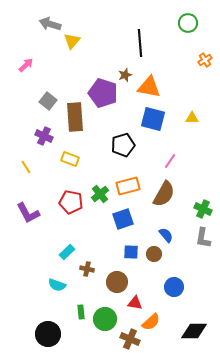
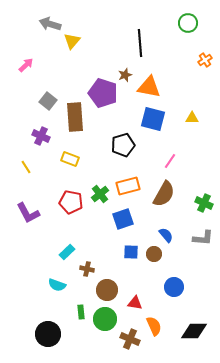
purple cross at (44, 136): moved 3 px left
green cross at (203, 209): moved 1 px right, 6 px up
gray L-shape at (203, 238): rotated 95 degrees counterclockwise
brown circle at (117, 282): moved 10 px left, 8 px down
orange semicircle at (151, 322): moved 3 px right, 4 px down; rotated 72 degrees counterclockwise
